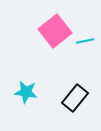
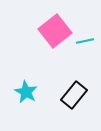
cyan star: rotated 20 degrees clockwise
black rectangle: moved 1 px left, 3 px up
